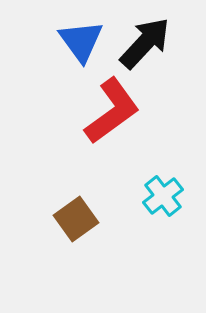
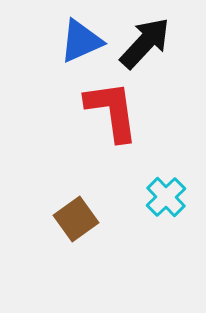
blue triangle: rotated 42 degrees clockwise
red L-shape: rotated 62 degrees counterclockwise
cyan cross: moved 3 px right, 1 px down; rotated 6 degrees counterclockwise
